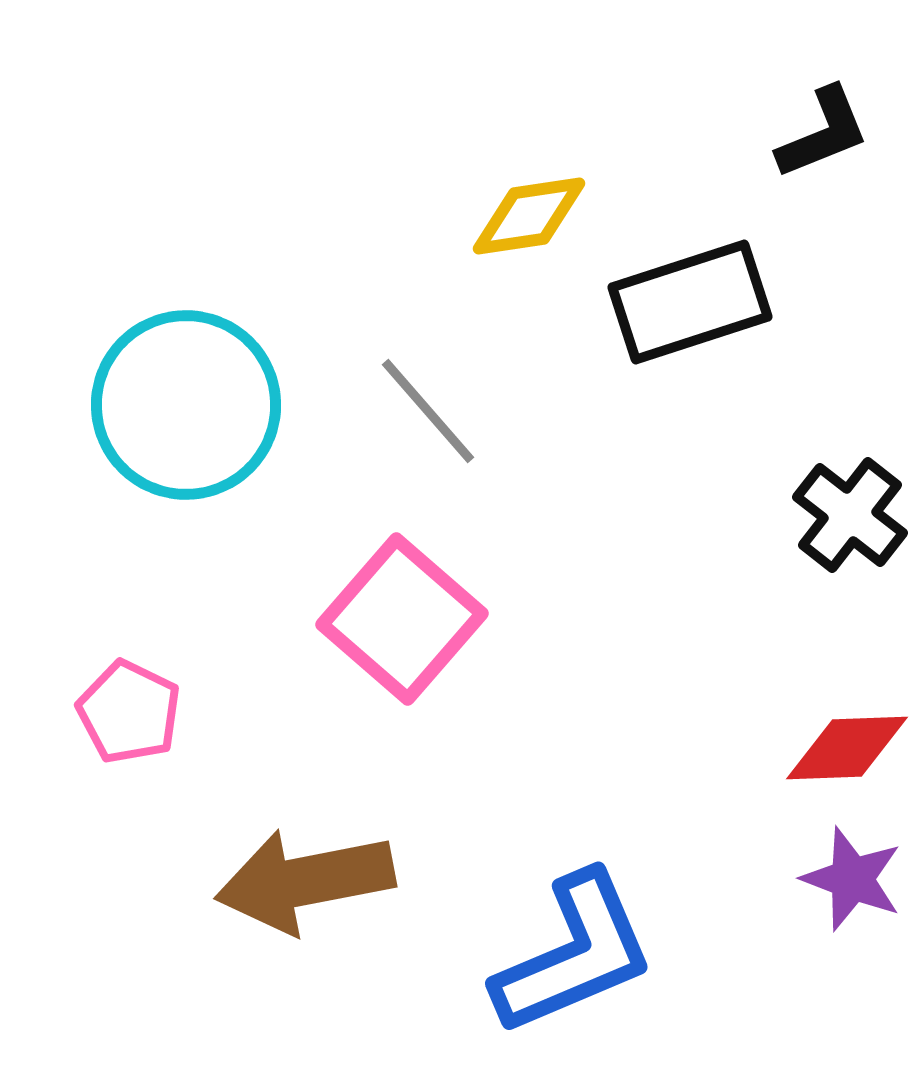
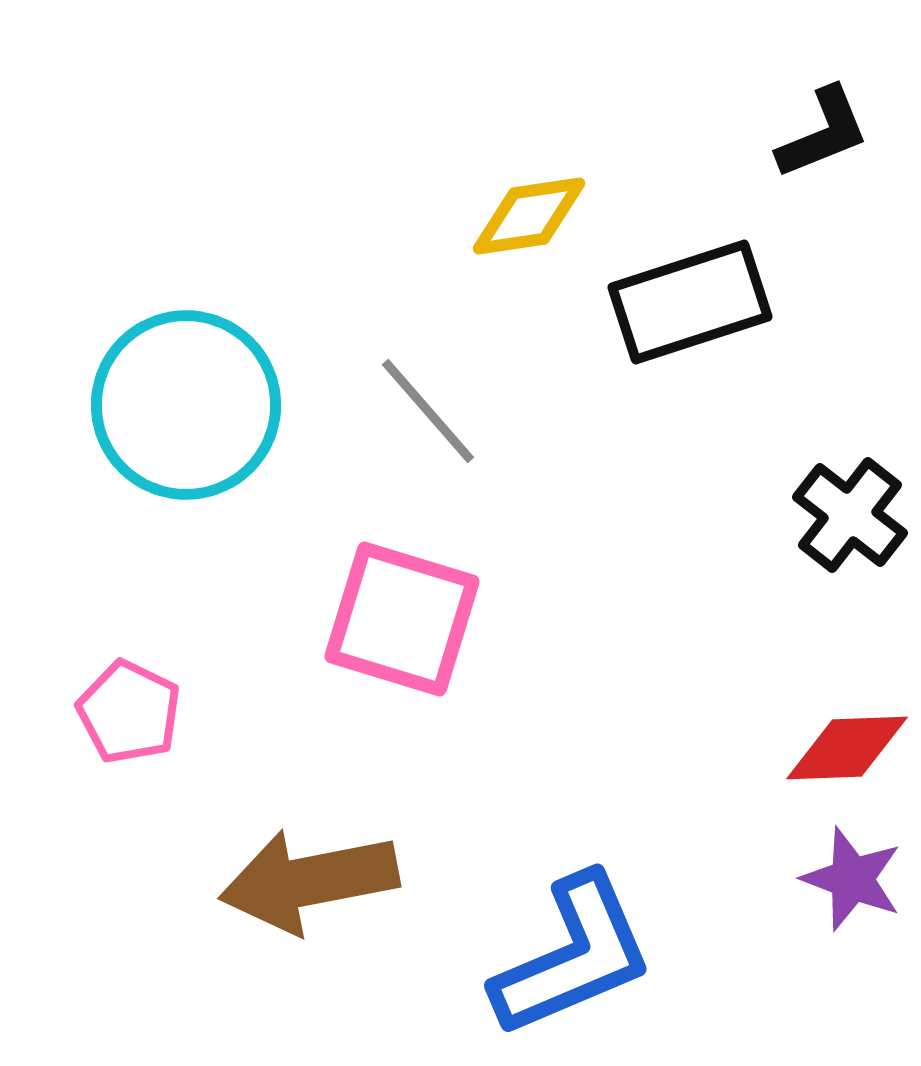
pink square: rotated 24 degrees counterclockwise
brown arrow: moved 4 px right
blue L-shape: moved 1 px left, 2 px down
